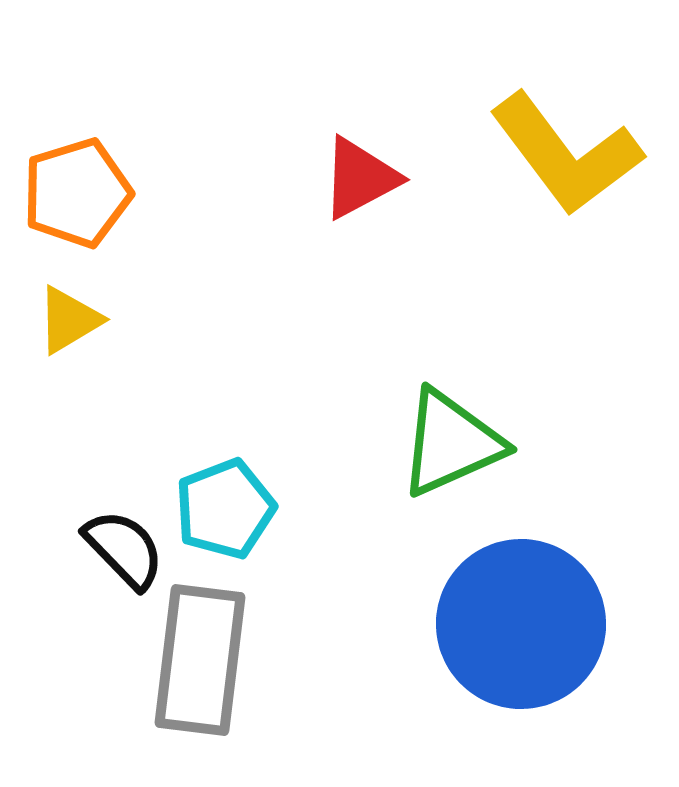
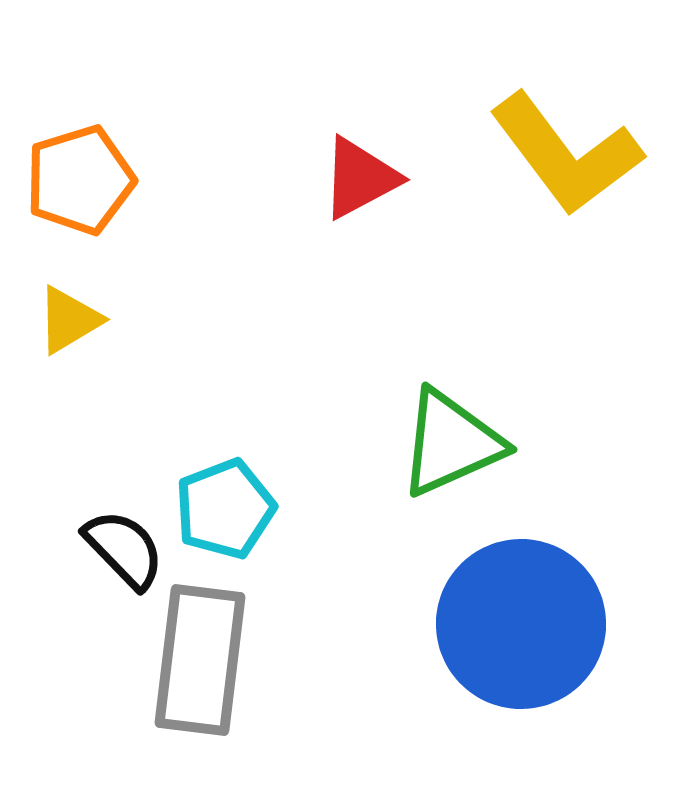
orange pentagon: moved 3 px right, 13 px up
